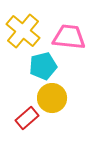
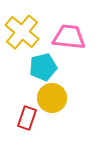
yellow cross: moved 1 px left, 1 px down
cyan pentagon: moved 1 px down
red rectangle: rotated 30 degrees counterclockwise
